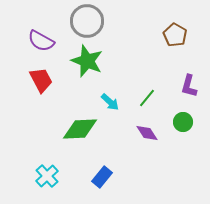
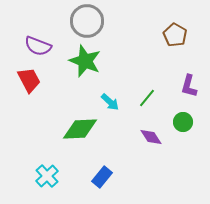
purple semicircle: moved 3 px left, 5 px down; rotated 8 degrees counterclockwise
green star: moved 2 px left
red trapezoid: moved 12 px left
purple diamond: moved 4 px right, 4 px down
